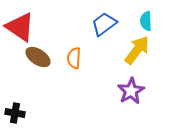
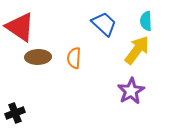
blue trapezoid: rotated 80 degrees clockwise
brown ellipse: rotated 35 degrees counterclockwise
black cross: rotated 30 degrees counterclockwise
